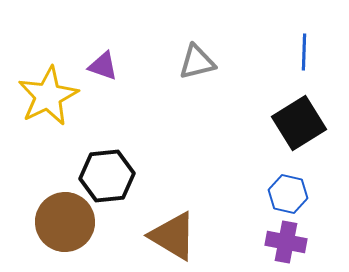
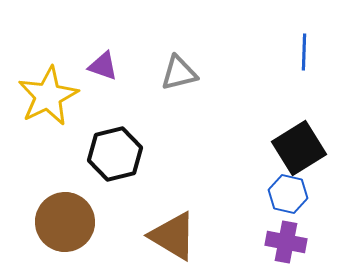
gray triangle: moved 18 px left, 11 px down
black square: moved 25 px down
black hexagon: moved 8 px right, 22 px up; rotated 8 degrees counterclockwise
